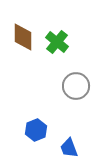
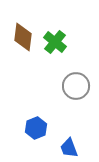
brown diamond: rotated 8 degrees clockwise
green cross: moved 2 px left
blue hexagon: moved 2 px up
